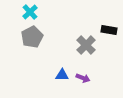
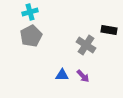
cyan cross: rotated 28 degrees clockwise
gray pentagon: moved 1 px left, 1 px up
gray cross: rotated 12 degrees counterclockwise
purple arrow: moved 2 px up; rotated 24 degrees clockwise
